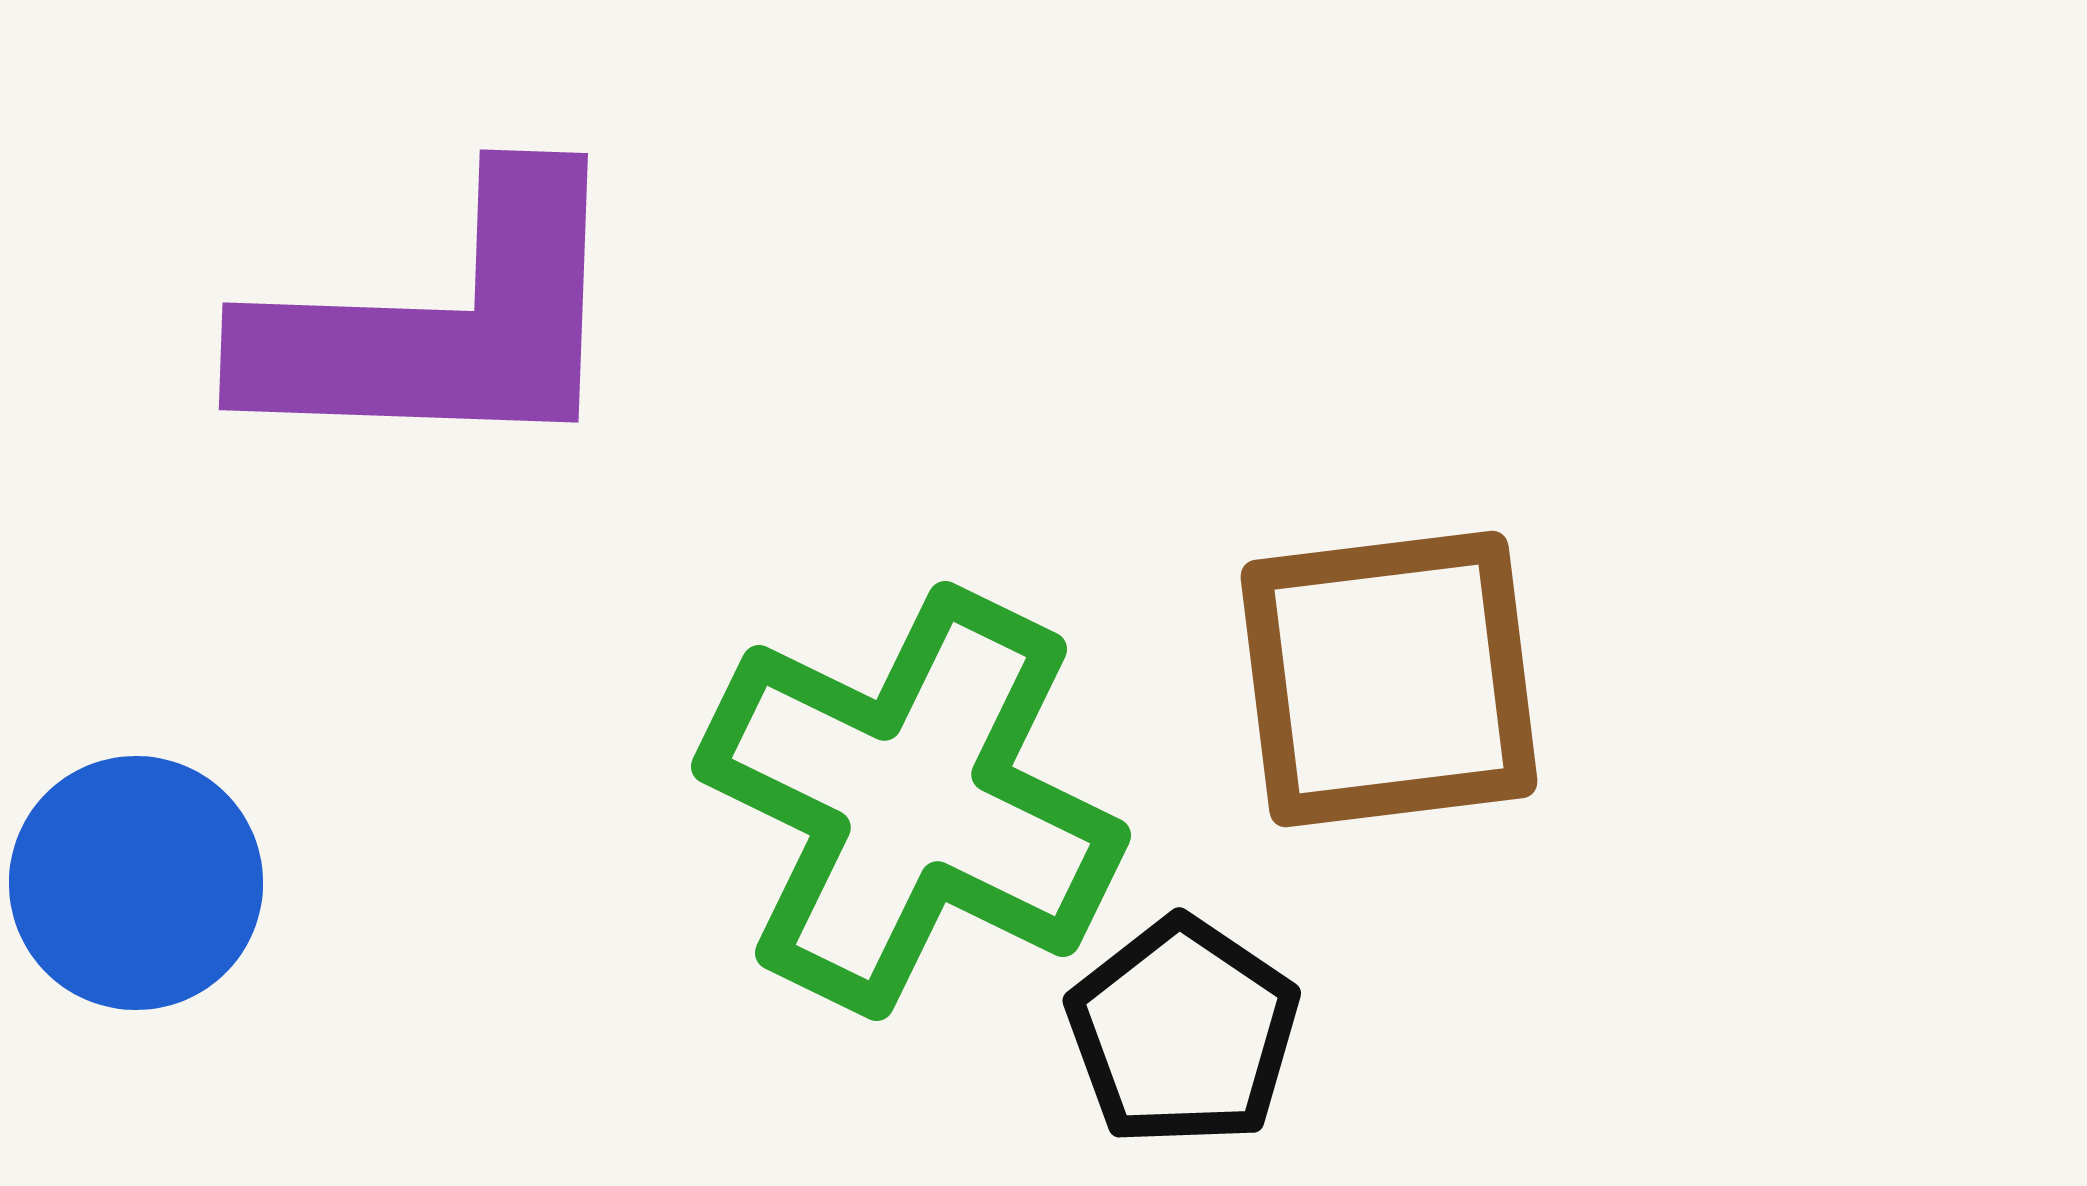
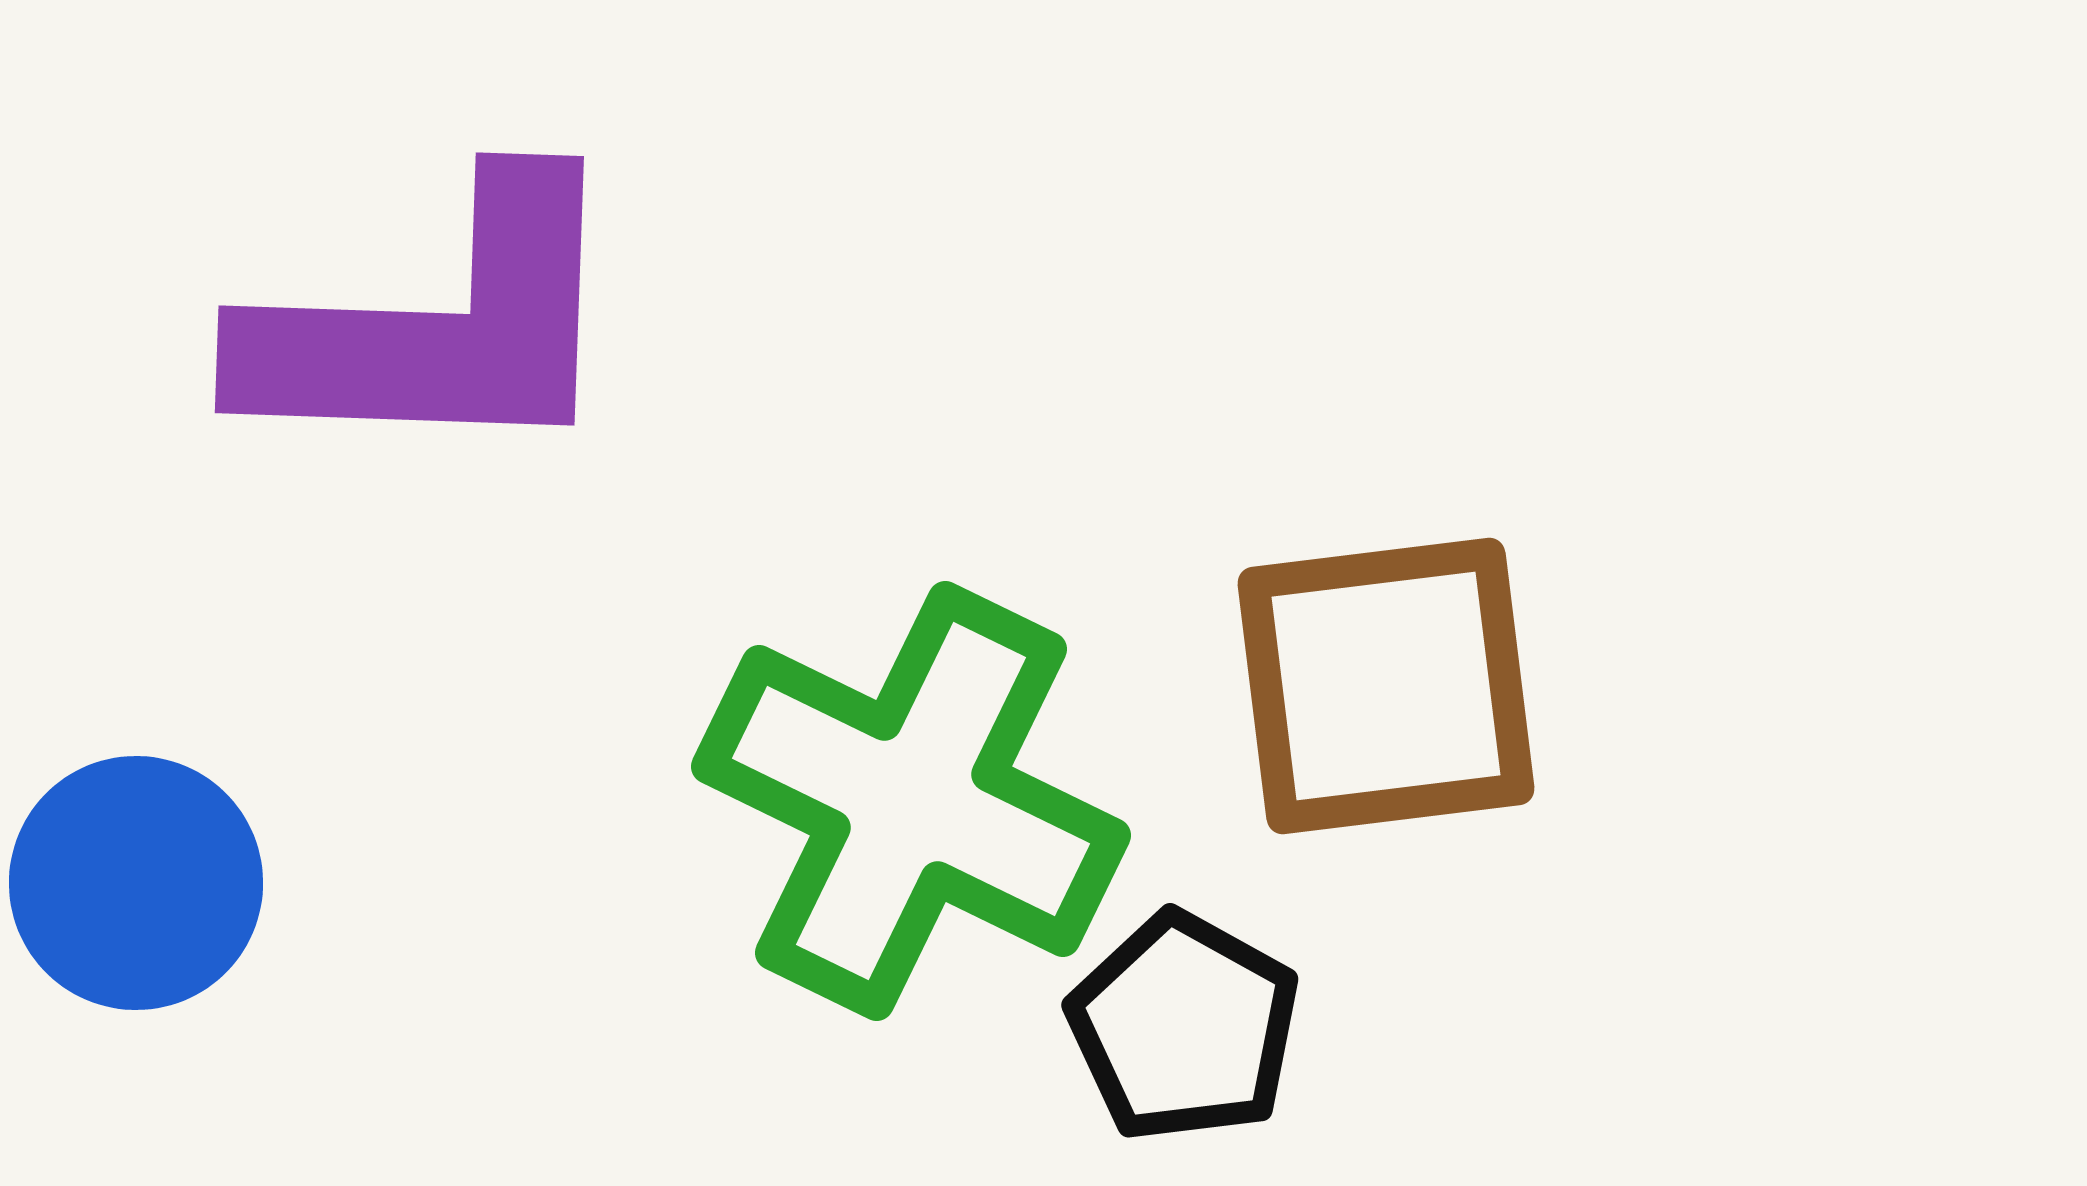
purple L-shape: moved 4 px left, 3 px down
brown square: moved 3 px left, 7 px down
black pentagon: moved 1 px right, 5 px up; rotated 5 degrees counterclockwise
